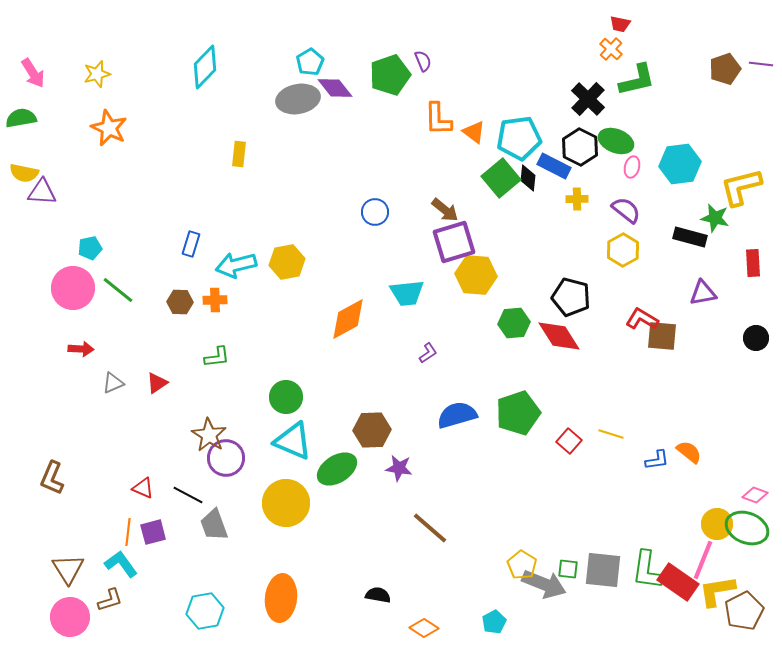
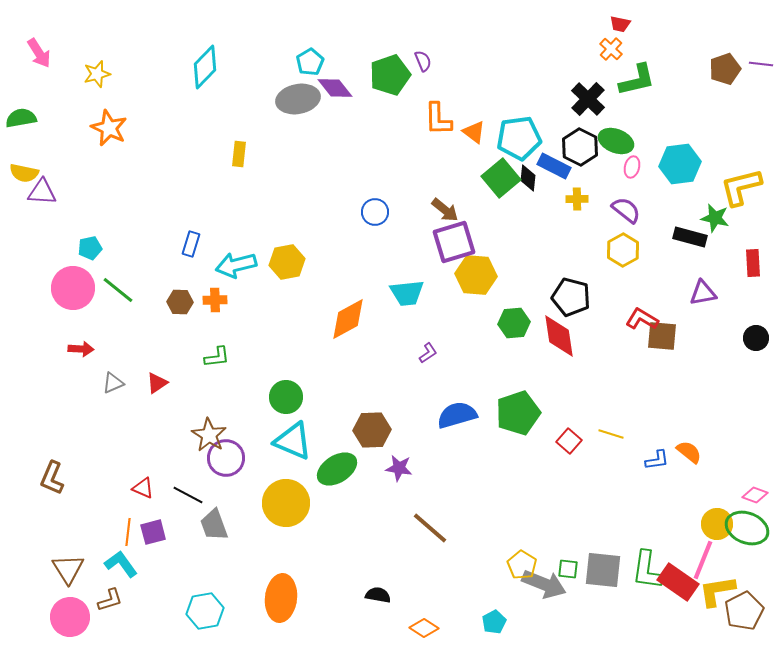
pink arrow at (33, 73): moved 6 px right, 20 px up
red diamond at (559, 336): rotated 24 degrees clockwise
